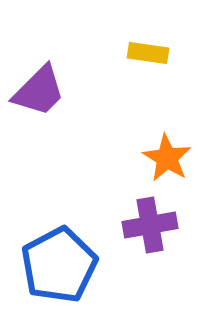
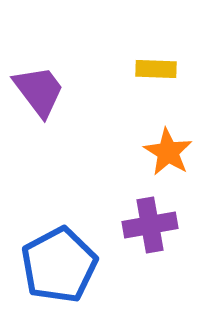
yellow rectangle: moved 8 px right, 16 px down; rotated 6 degrees counterclockwise
purple trapezoid: rotated 82 degrees counterclockwise
orange star: moved 1 px right, 6 px up
